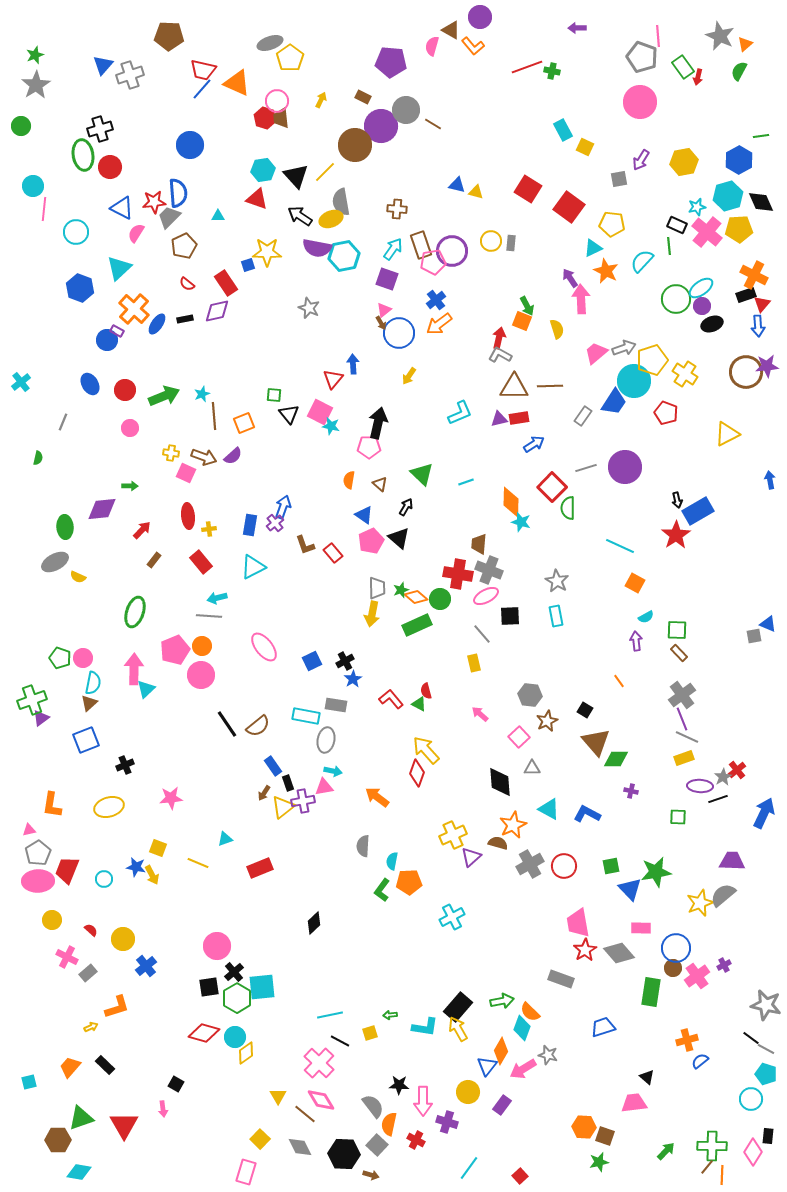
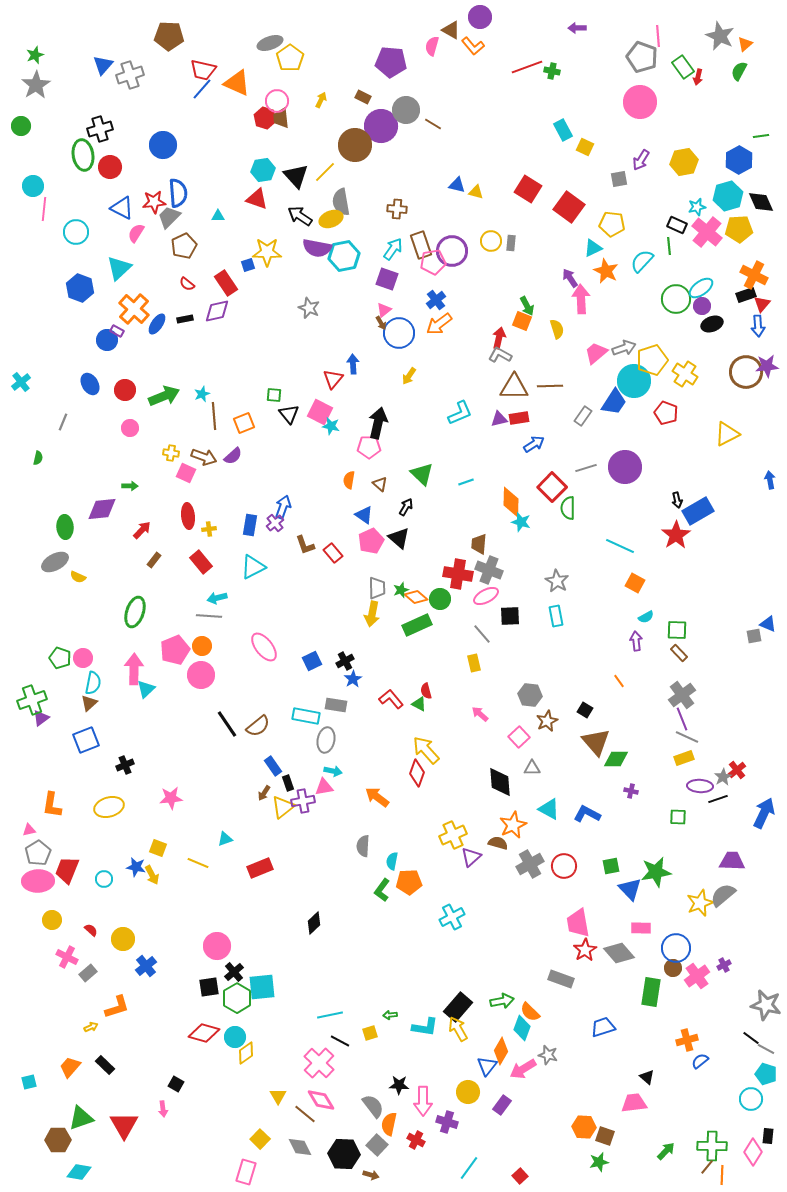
blue circle at (190, 145): moved 27 px left
